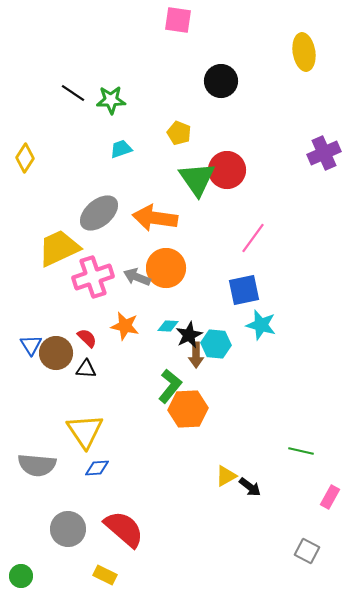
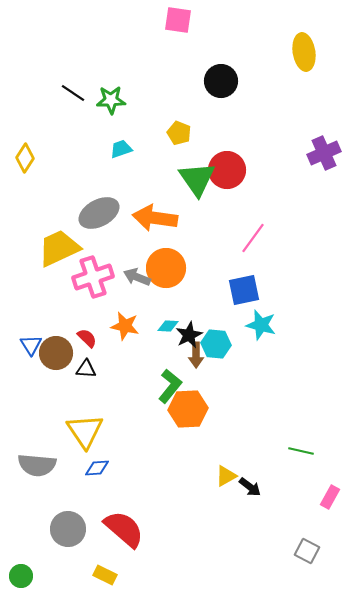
gray ellipse at (99, 213): rotated 12 degrees clockwise
